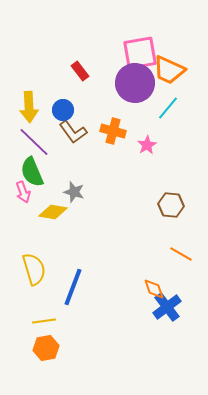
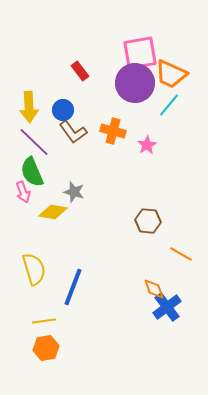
orange trapezoid: moved 2 px right, 4 px down
cyan line: moved 1 px right, 3 px up
brown hexagon: moved 23 px left, 16 px down
